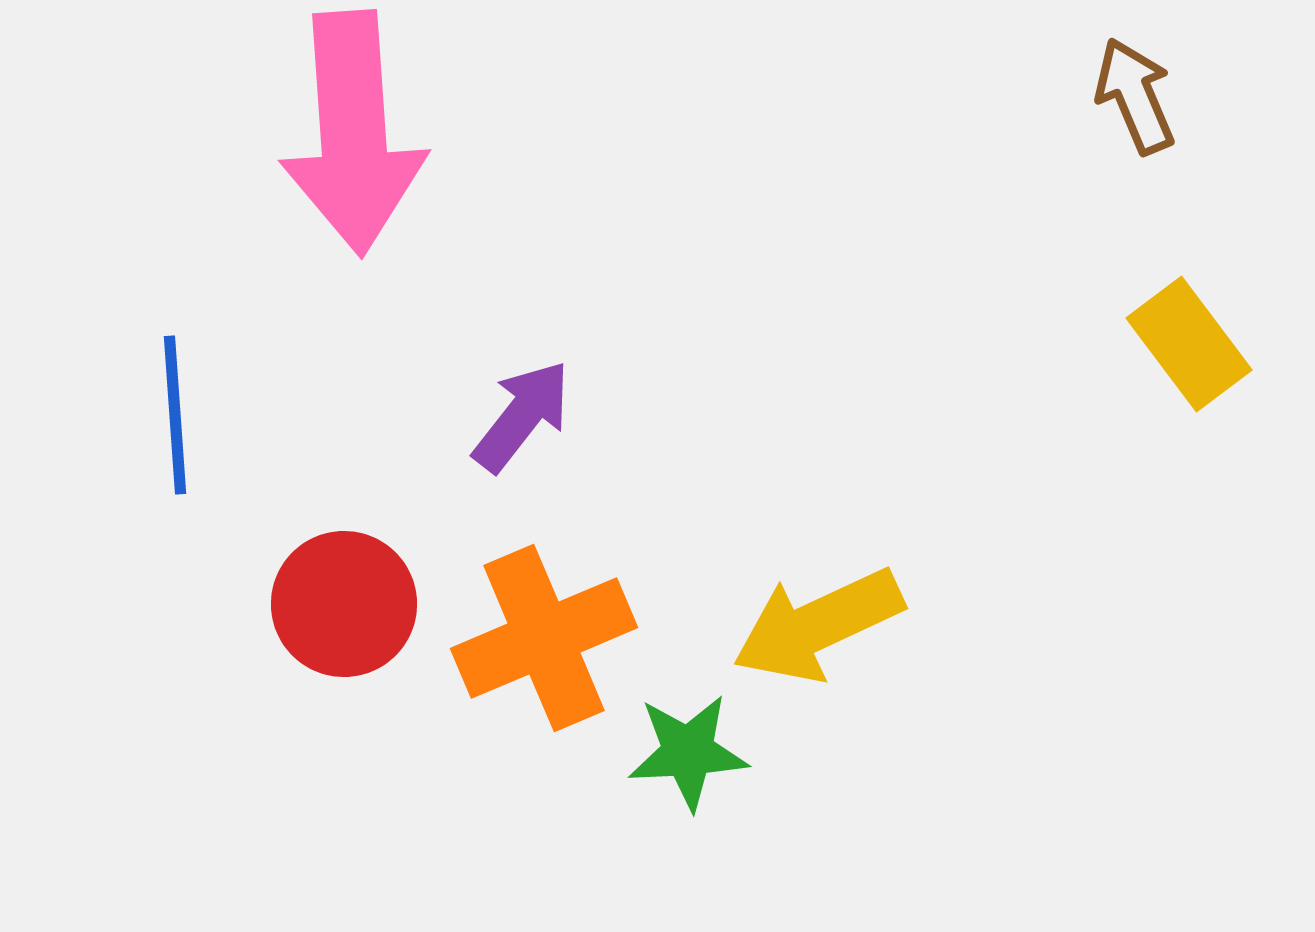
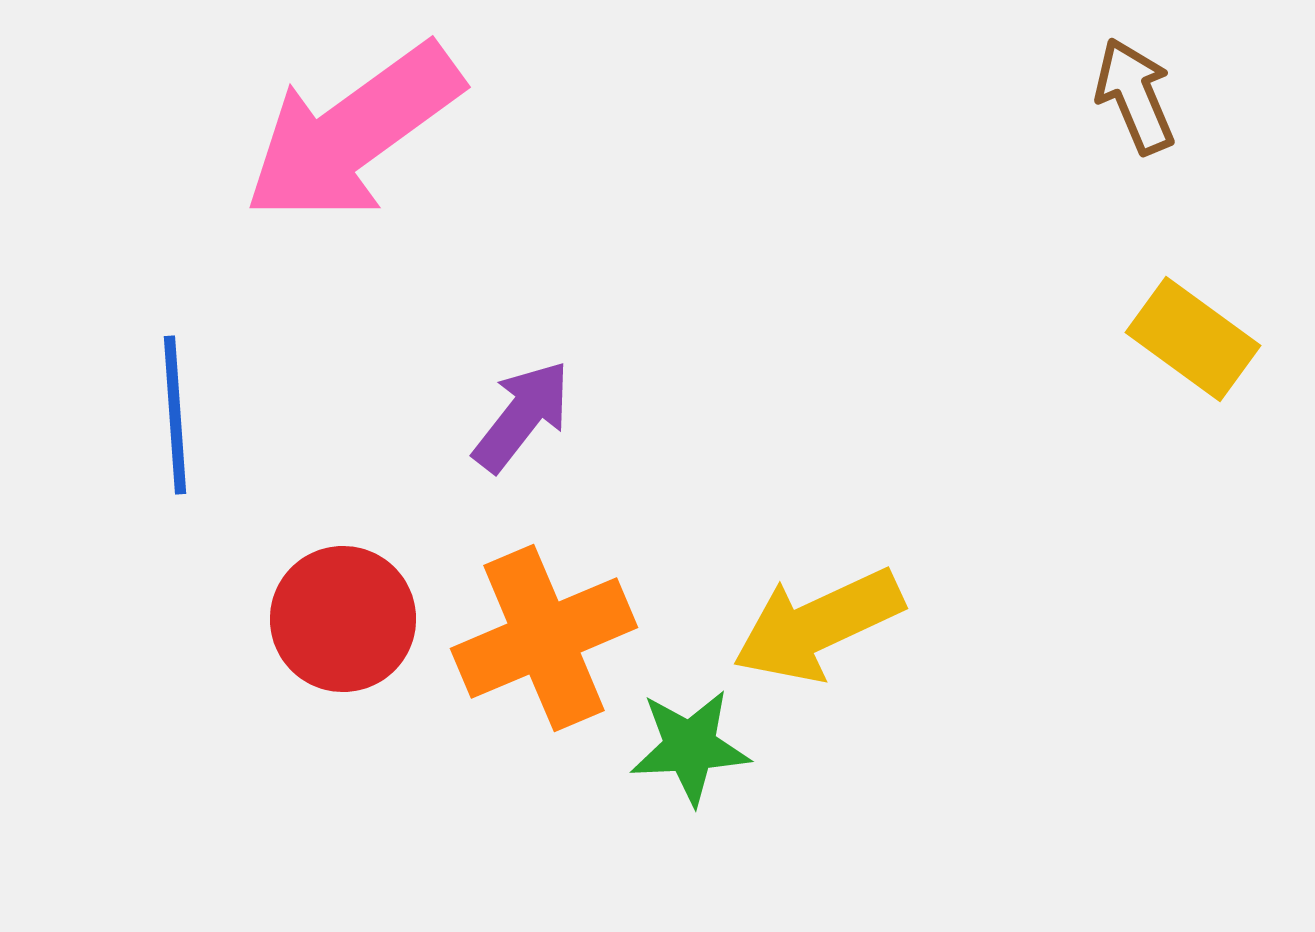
pink arrow: rotated 58 degrees clockwise
yellow rectangle: moved 4 px right, 5 px up; rotated 17 degrees counterclockwise
red circle: moved 1 px left, 15 px down
green star: moved 2 px right, 5 px up
